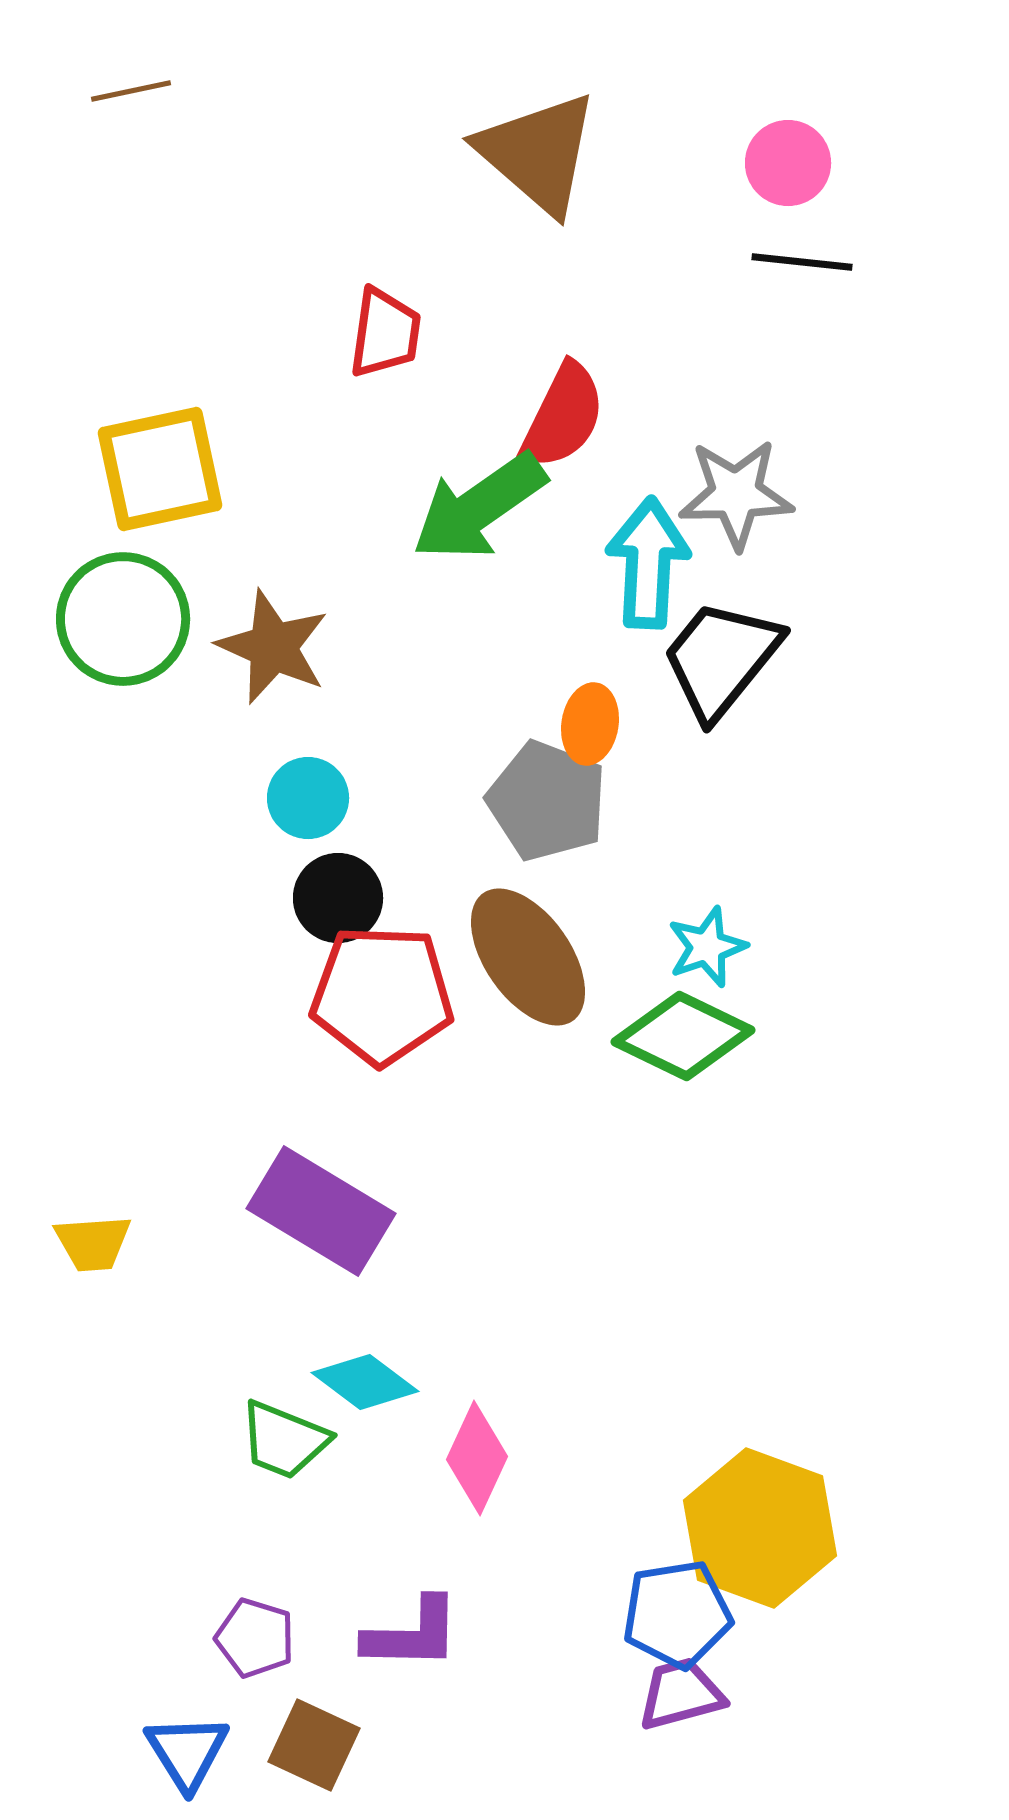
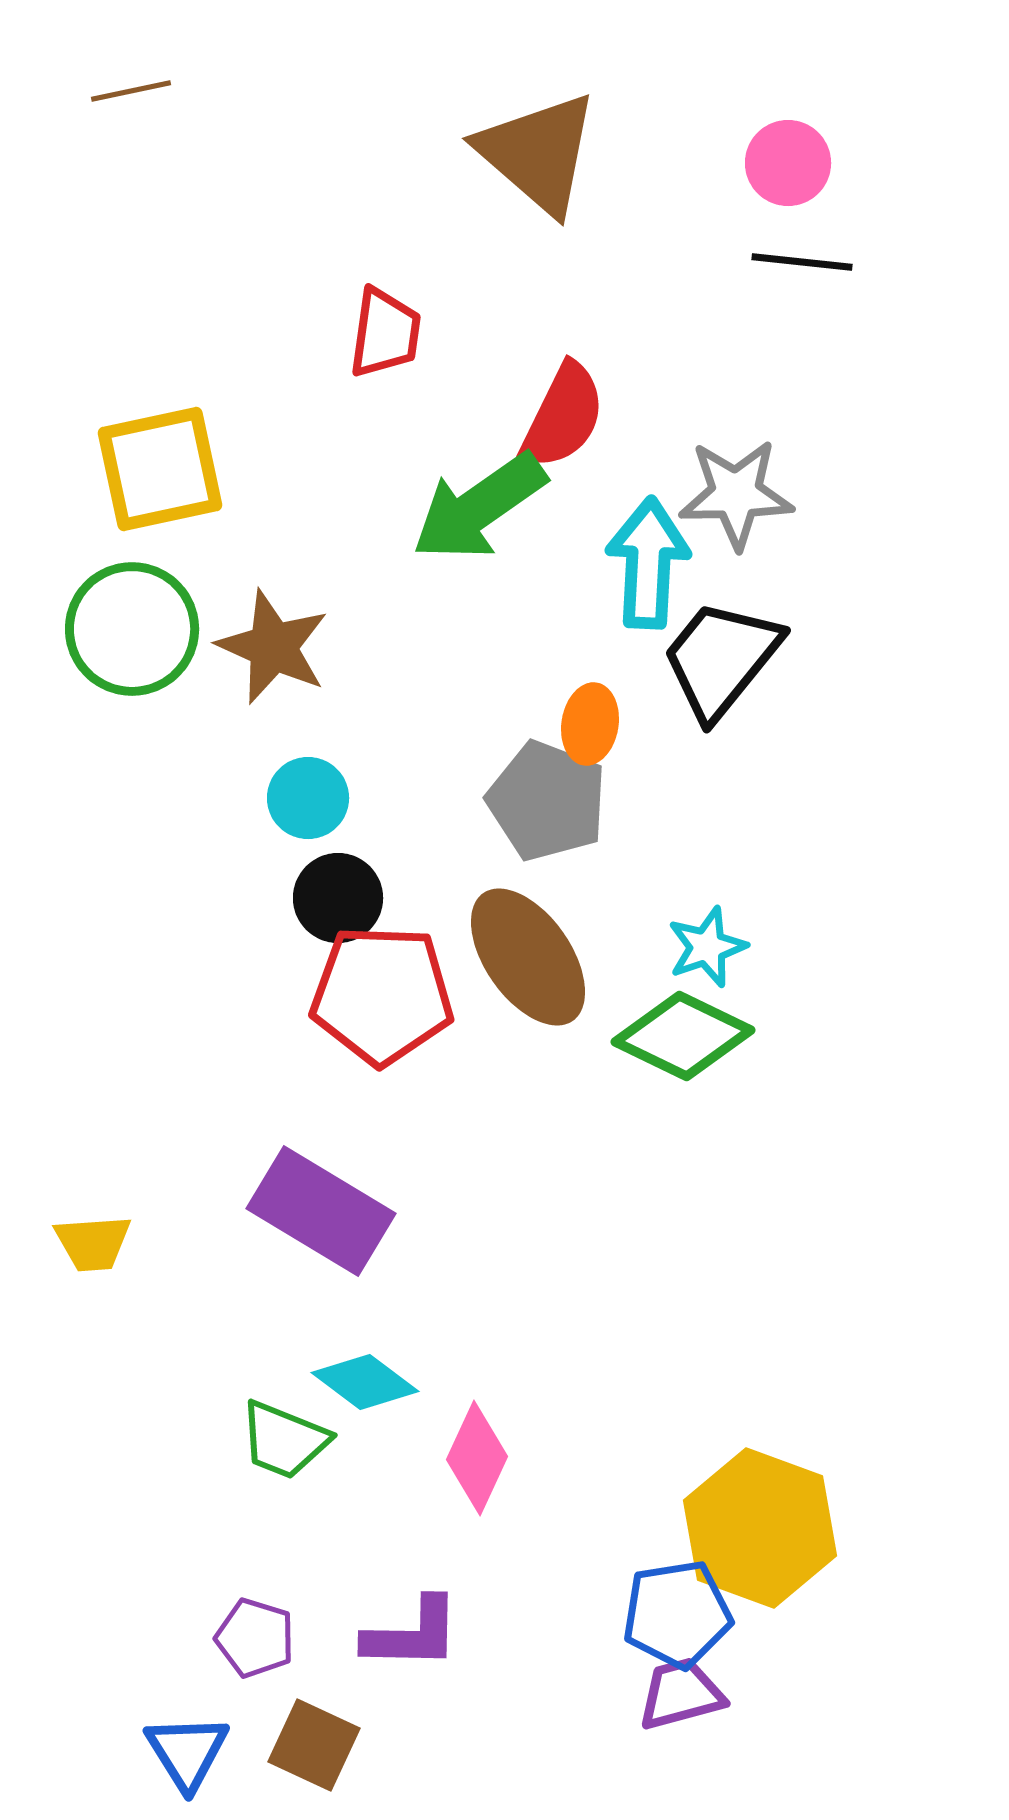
green circle: moved 9 px right, 10 px down
